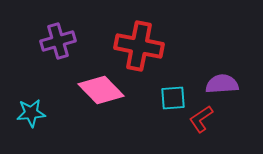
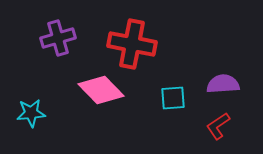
purple cross: moved 3 px up
red cross: moved 7 px left, 2 px up
purple semicircle: moved 1 px right
red L-shape: moved 17 px right, 7 px down
